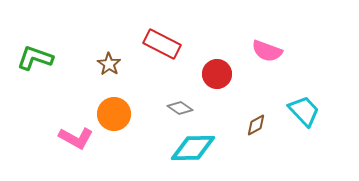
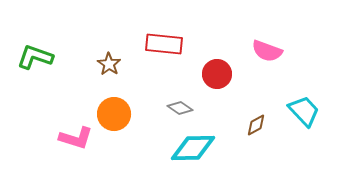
red rectangle: moved 2 px right; rotated 21 degrees counterclockwise
green L-shape: moved 1 px up
pink L-shape: rotated 12 degrees counterclockwise
